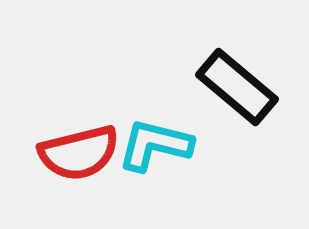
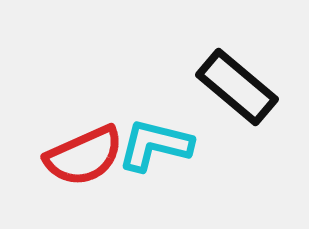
red semicircle: moved 5 px right, 3 px down; rotated 10 degrees counterclockwise
